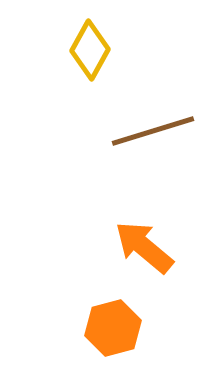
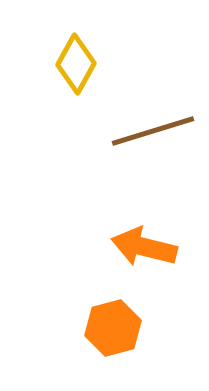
yellow diamond: moved 14 px left, 14 px down
orange arrow: rotated 26 degrees counterclockwise
